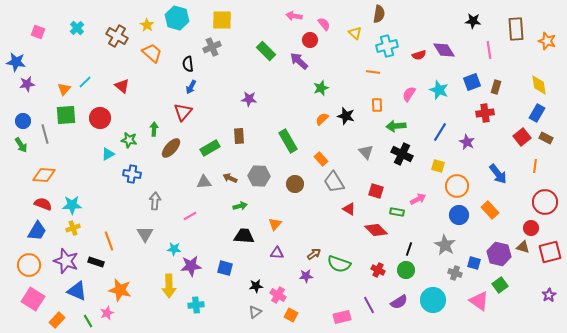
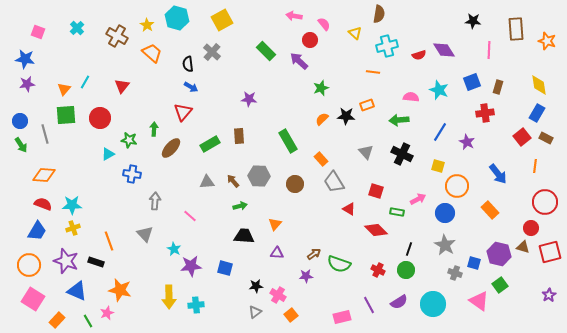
yellow square at (222, 20): rotated 30 degrees counterclockwise
gray cross at (212, 47): moved 5 px down; rotated 24 degrees counterclockwise
pink line at (489, 50): rotated 12 degrees clockwise
blue star at (16, 62): moved 9 px right, 3 px up
cyan line at (85, 82): rotated 16 degrees counterclockwise
red triangle at (122, 86): rotated 28 degrees clockwise
blue arrow at (191, 87): rotated 88 degrees counterclockwise
brown rectangle at (496, 87): moved 2 px right
pink semicircle at (409, 94): moved 2 px right, 3 px down; rotated 63 degrees clockwise
orange rectangle at (377, 105): moved 10 px left; rotated 72 degrees clockwise
black star at (346, 116): rotated 12 degrees counterclockwise
blue circle at (23, 121): moved 3 px left
green arrow at (396, 126): moved 3 px right, 6 px up
green rectangle at (210, 148): moved 4 px up
brown arrow at (230, 178): moved 3 px right, 3 px down; rotated 24 degrees clockwise
gray triangle at (204, 182): moved 3 px right
blue circle at (459, 215): moved 14 px left, 2 px up
pink line at (190, 216): rotated 72 degrees clockwise
gray triangle at (145, 234): rotated 12 degrees counterclockwise
cyan star at (174, 249): rotated 24 degrees clockwise
yellow arrow at (169, 286): moved 11 px down
cyan circle at (433, 300): moved 4 px down
orange square at (291, 315): rotated 24 degrees clockwise
